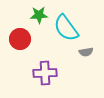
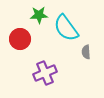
gray semicircle: rotated 96 degrees clockwise
purple cross: rotated 20 degrees counterclockwise
